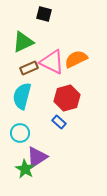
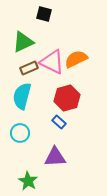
purple triangle: moved 18 px right; rotated 30 degrees clockwise
green star: moved 3 px right, 12 px down
